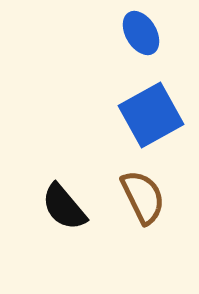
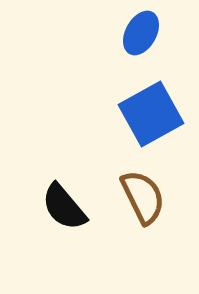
blue ellipse: rotated 60 degrees clockwise
blue square: moved 1 px up
